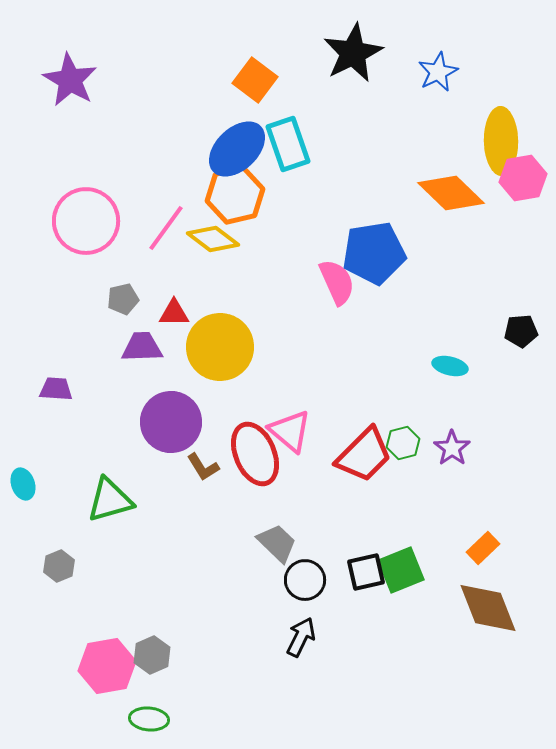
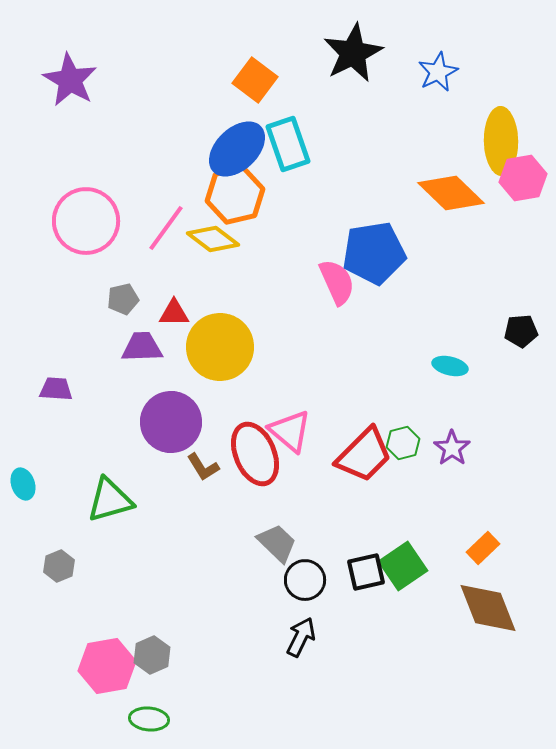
green square at (401, 570): moved 2 px right, 4 px up; rotated 12 degrees counterclockwise
